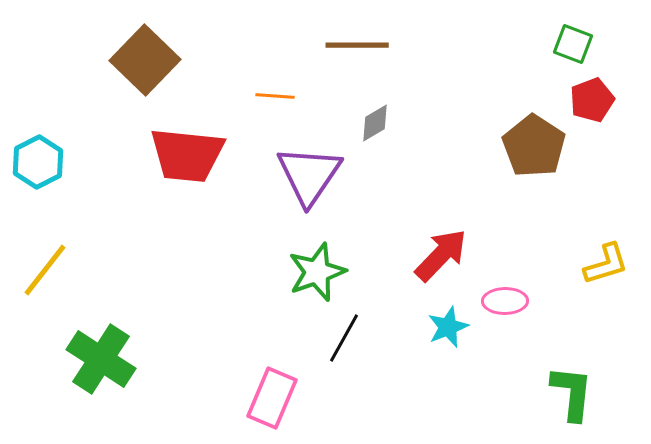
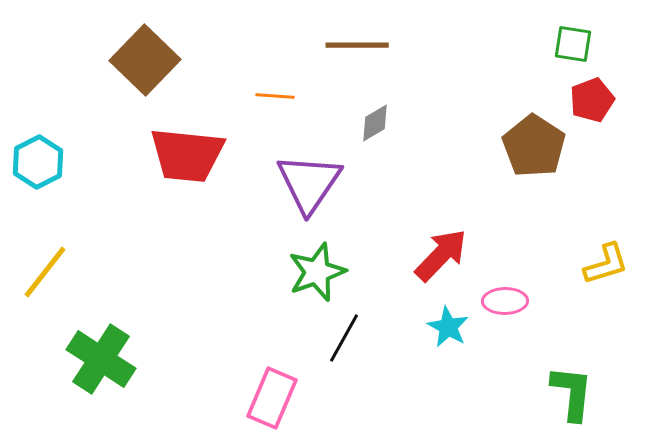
green square: rotated 12 degrees counterclockwise
purple triangle: moved 8 px down
yellow line: moved 2 px down
cyan star: rotated 21 degrees counterclockwise
